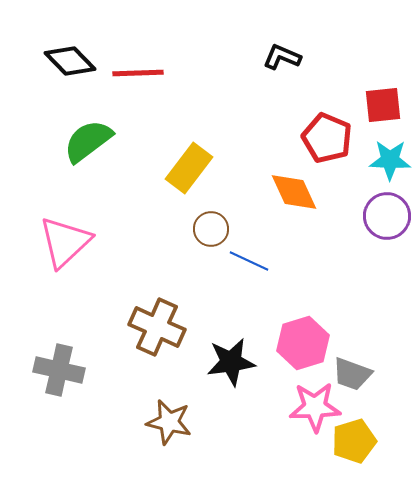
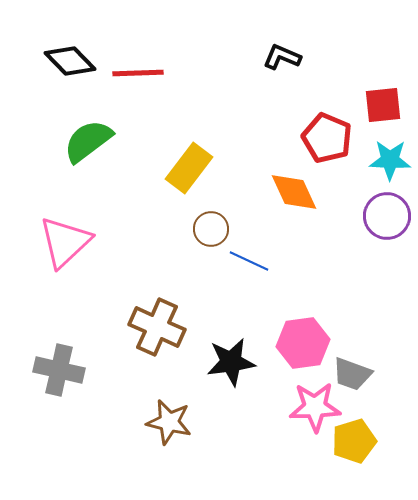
pink hexagon: rotated 9 degrees clockwise
